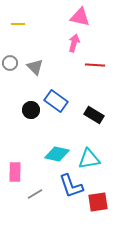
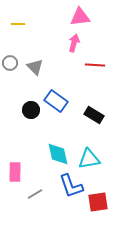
pink triangle: rotated 20 degrees counterclockwise
cyan diamond: moved 1 px right; rotated 65 degrees clockwise
